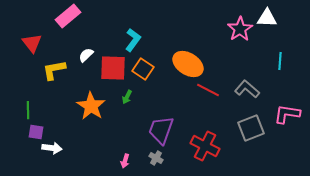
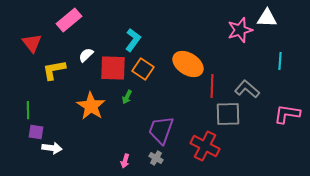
pink rectangle: moved 1 px right, 4 px down
pink star: moved 1 px down; rotated 15 degrees clockwise
red line: moved 4 px right, 4 px up; rotated 65 degrees clockwise
gray square: moved 23 px left, 14 px up; rotated 20 degrees clockwise
